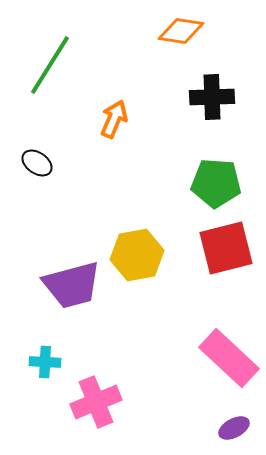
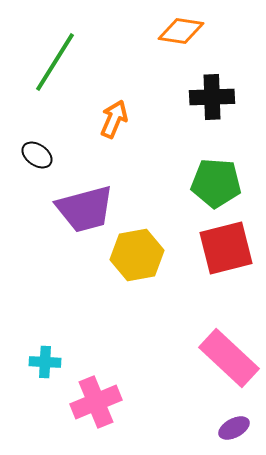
green line: moved 5 px right, 3 px up
black ellipse: moved 8 px up
purple trapezoid: moved 13 px right, 76 px up
